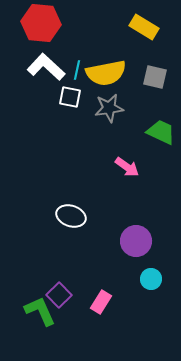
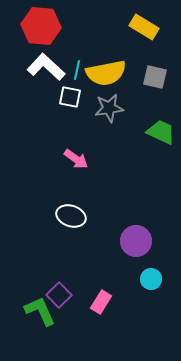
red hexagon: moved 3 px down
pink arrow: moved 51 px left, 8 px up
